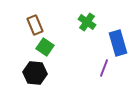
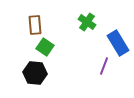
brown rectangle: rotated 18 degrees clockwise
blue rectangle: rotated 15 degrees counterclockwise
purple line: moved 2 px up
